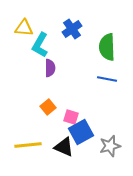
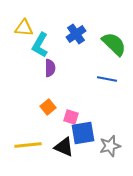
blue cross: moved 4 px right, 5 px down
green semicircle: moved 7 px right, 3 px up; rotated 136 degrees clockwise
blue square: moved 2 px right, 1 px down; rotated 20 degrees clockwise
